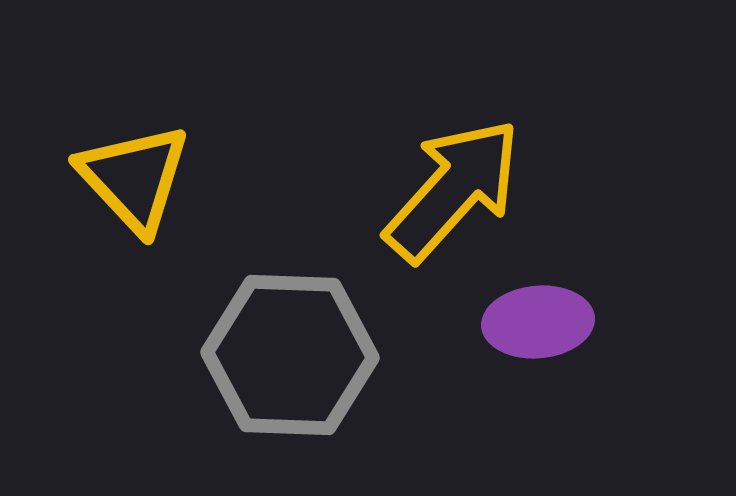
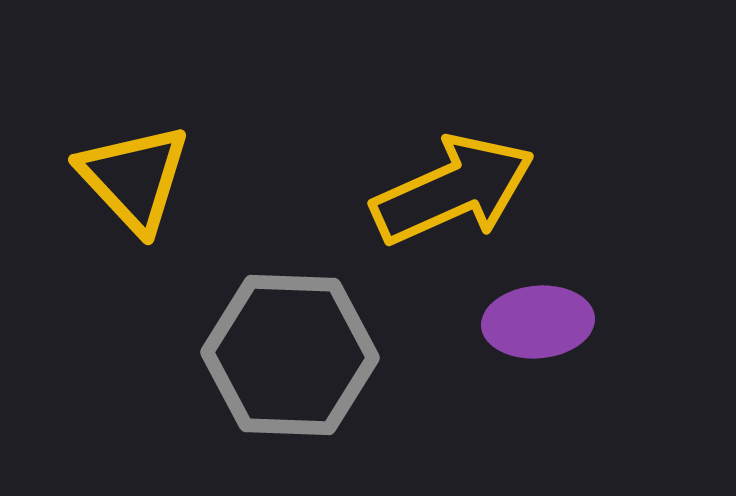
yellow arrow: rotated 24 degrees clockwise
